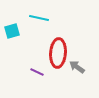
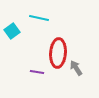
cyan square: rotated 21 degrees counterclockwise
gray arrow: moved 1 px left, 1 px down; rotated 21 degrees clockwise
purple line: rotated 16 degrees counterclockwise
